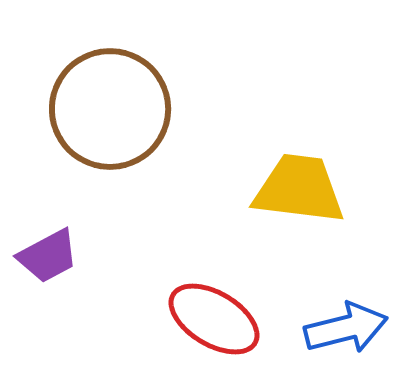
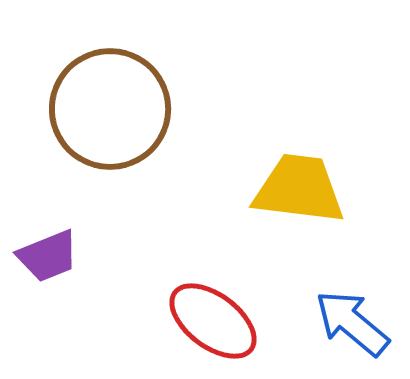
purple trapezoid: rotated 6 degrees clockwise
red ellipse: moved 1 px left, 2 px down; rotated 6 degrees clockwise
blue arrow: moved 6 px right, 5 px up; rotated 126 degrees counterclockwise
